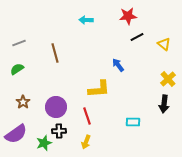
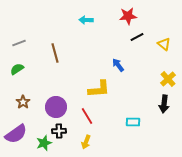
red line: rotated 12 degrees counterclockwise
